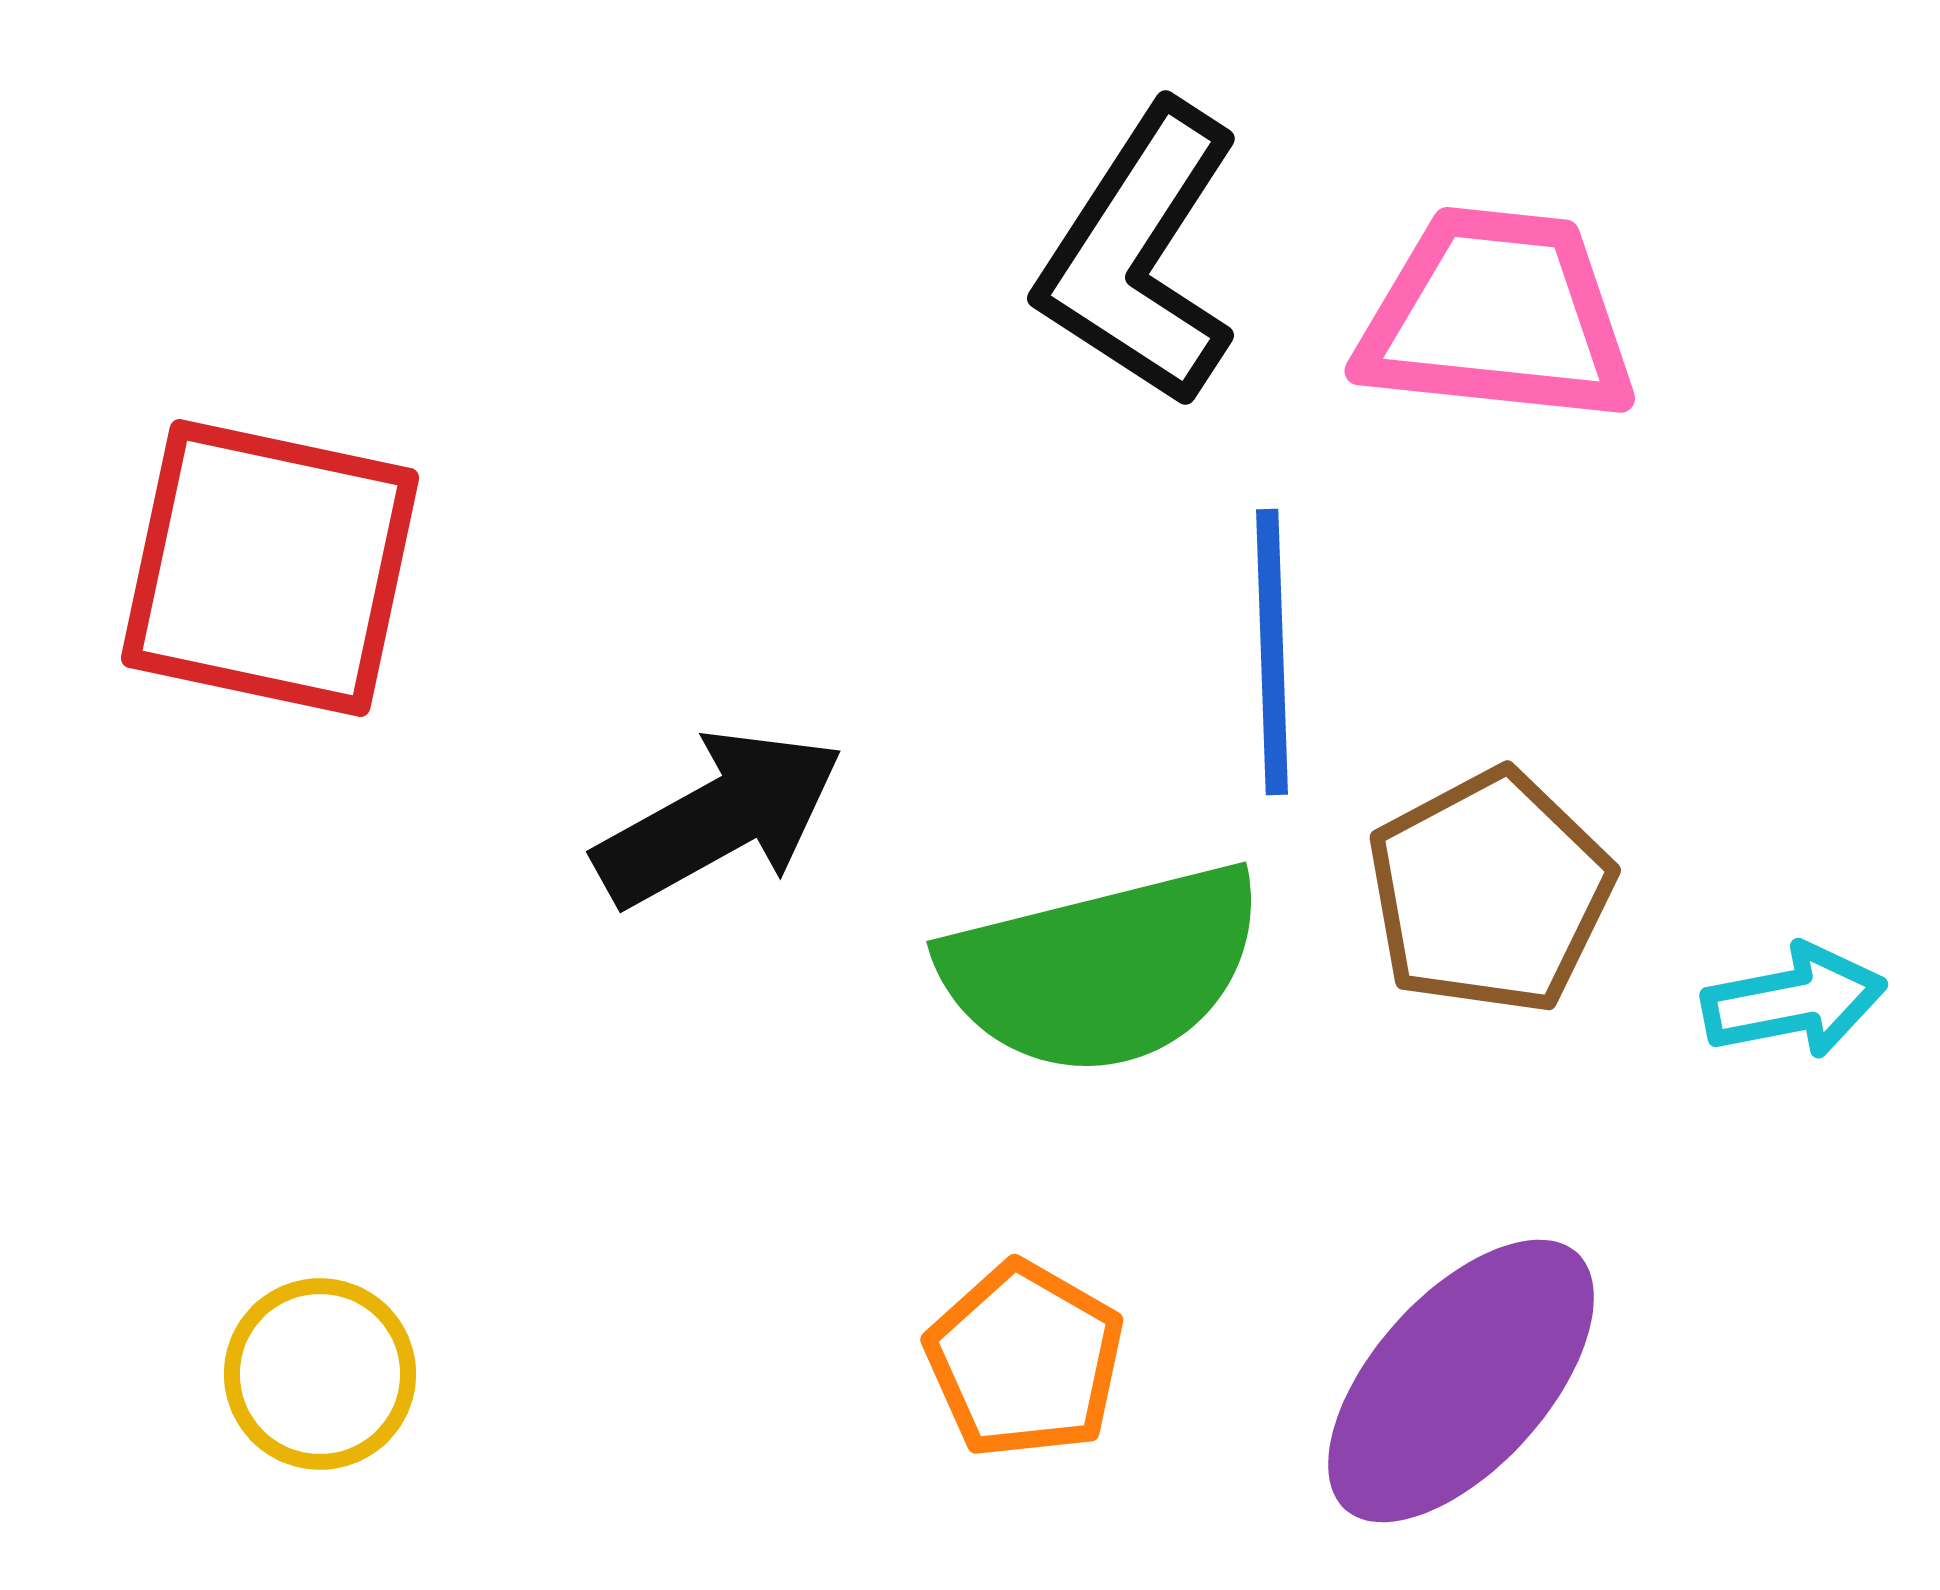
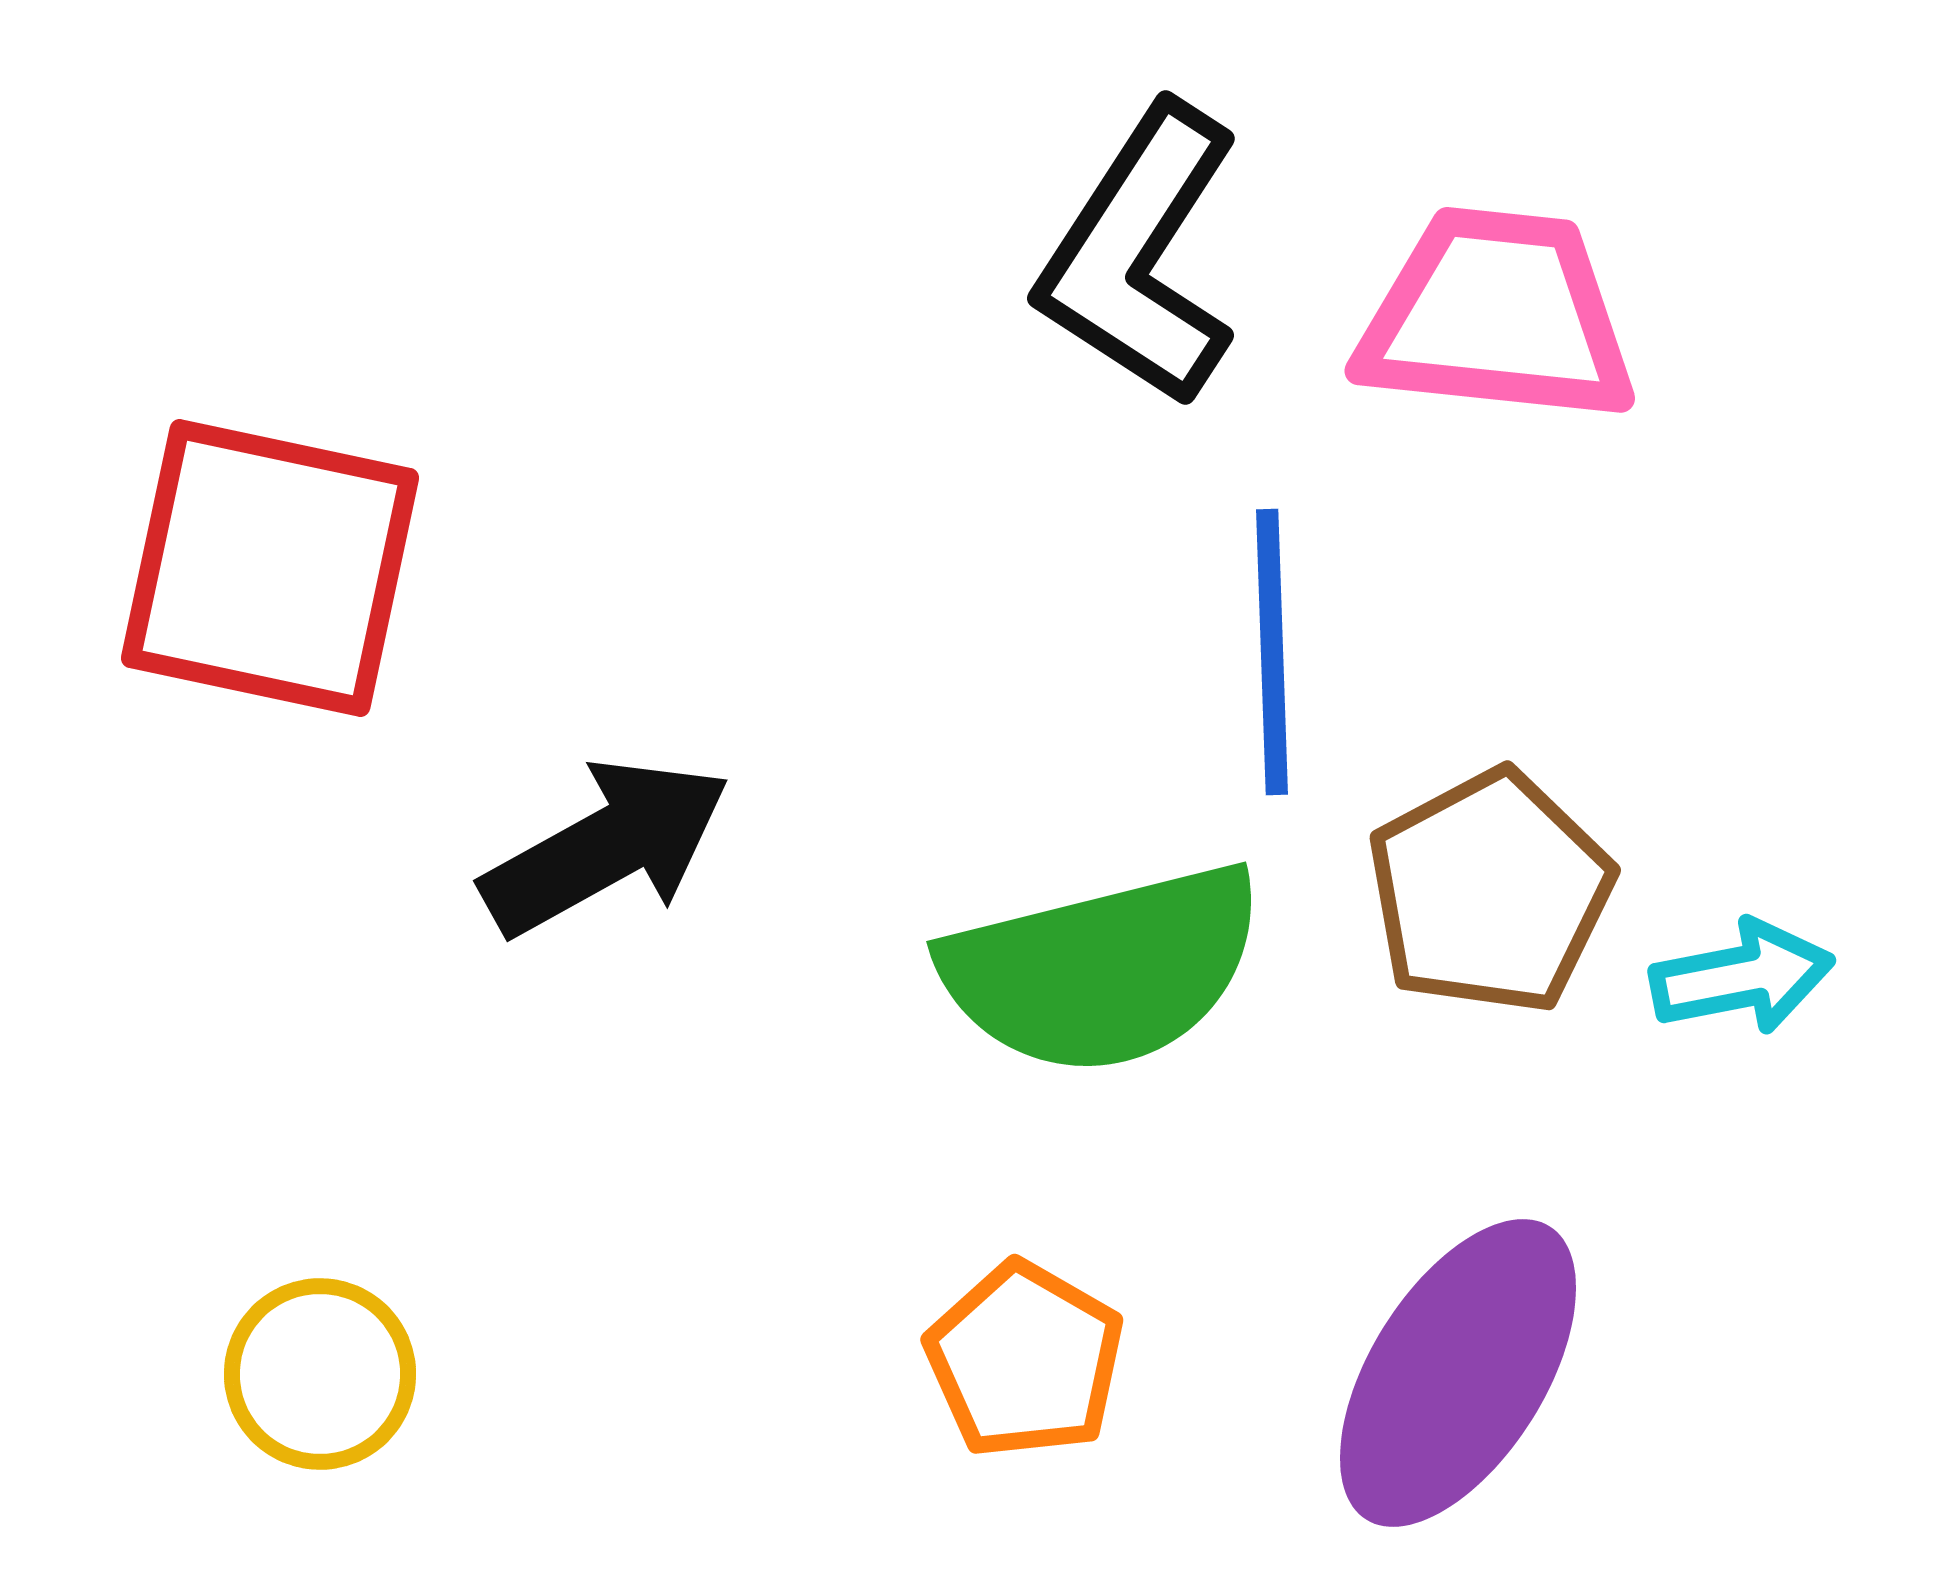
black arrow: moved 113 px left, 29 px down
cyan arrow: moved 52 px left, 24 px up
purple ellipse: moved 3 px left, 8 px up; rotated 10 degrees counterclockwise
